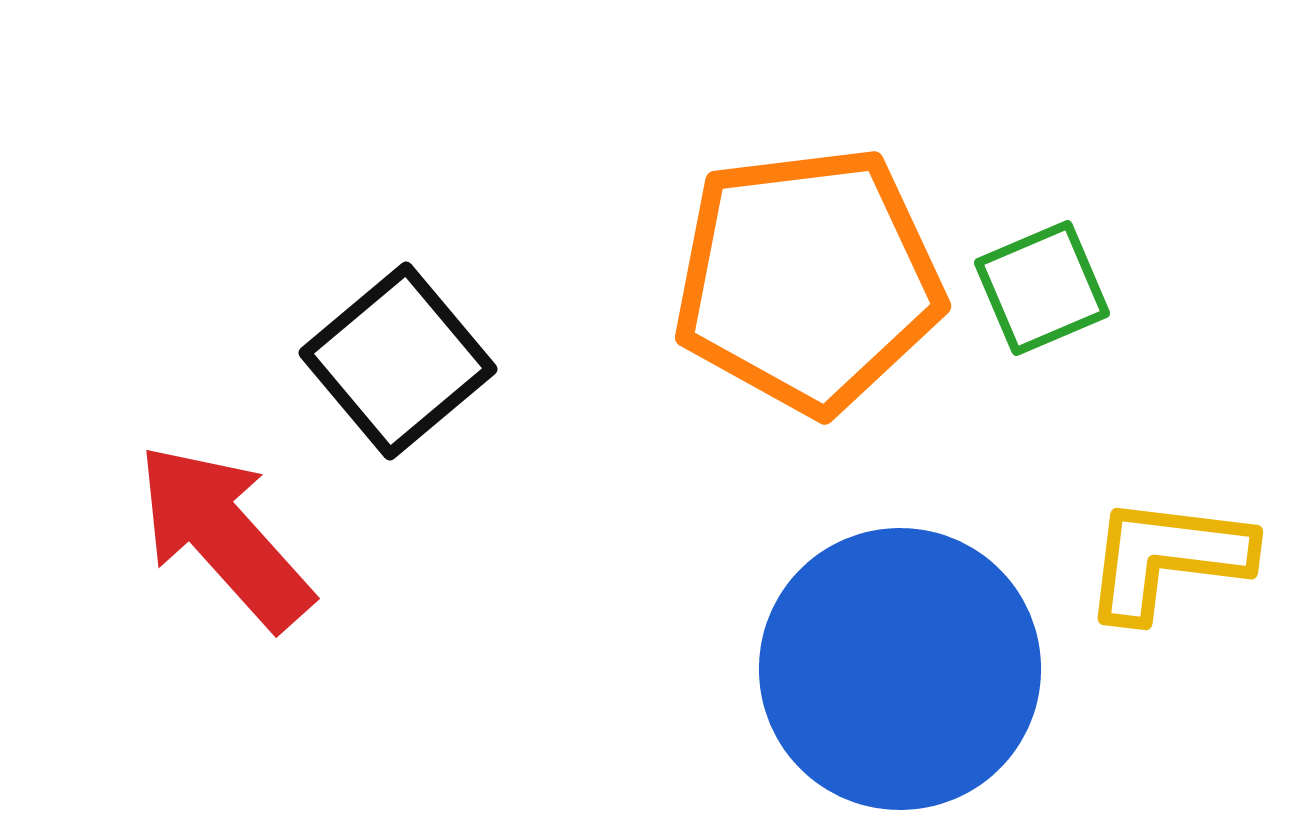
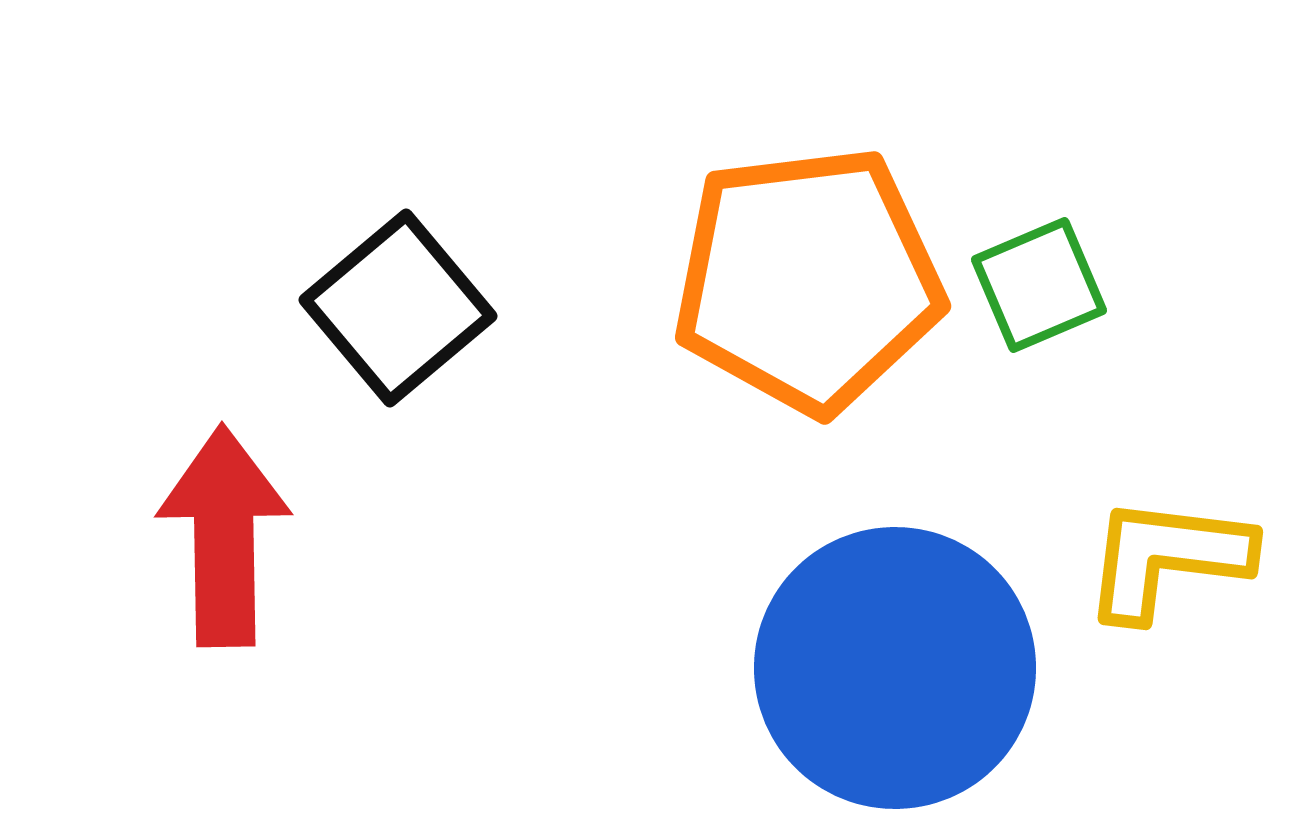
green square: moved 3 px left, 3 px up
black square: moved 53 px up
red arrow: rotated 41 degrees clockwise
blue circle: moved 5 px left, 1 px up
